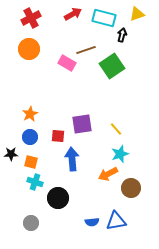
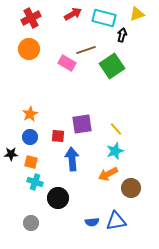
cyan star: moved 5 px left, 3 px up
